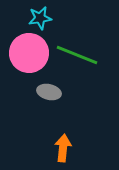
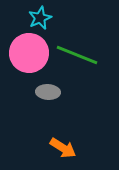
cyan star: rotated 15 degrees counterclockwise
gray ellipse: moved 1 px left; rotated 10 degrees counterclockwise
orange arrow: rotated 116 degrees clockwise
